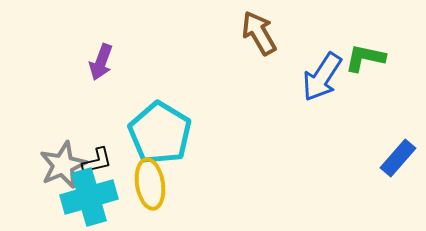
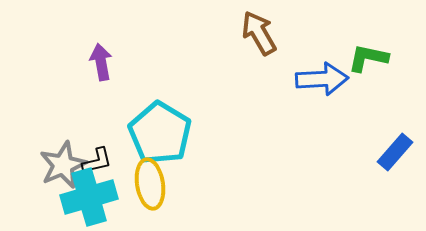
green L-shape: moved 3 px right
purple arrow: rotated 150 degrees clockwise
blue arrow: moved 2 px down; rotated 126 degrees counterclockwise
blue rectangle: moved 3 px left, 6 px up
